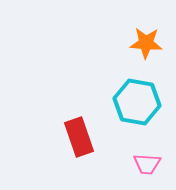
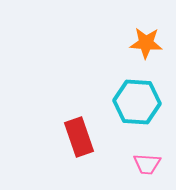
cyan hexagon: rotated 6 degrees counterclockwise
